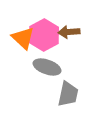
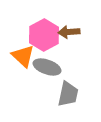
orange triangle: moved 18 px down
